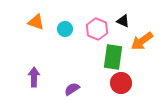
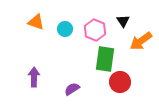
black triangle: rotated 32 degrees clockwise
pink hexagon: moved 2 px left, 1 px down
orange arrow: moved 1 px left
green rectangle: moved 8 px left, 2 px down
red circle: moved 1 px left, 1 px up
